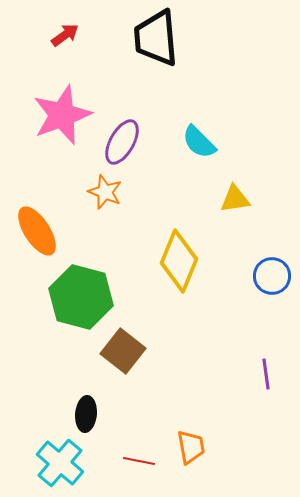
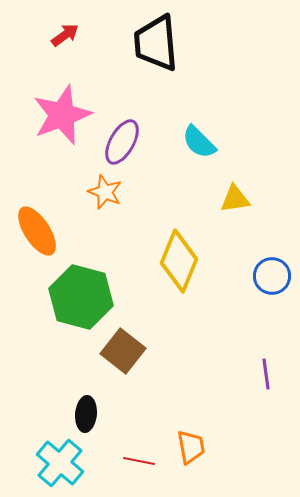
black trapezoid: moved 5 px down
